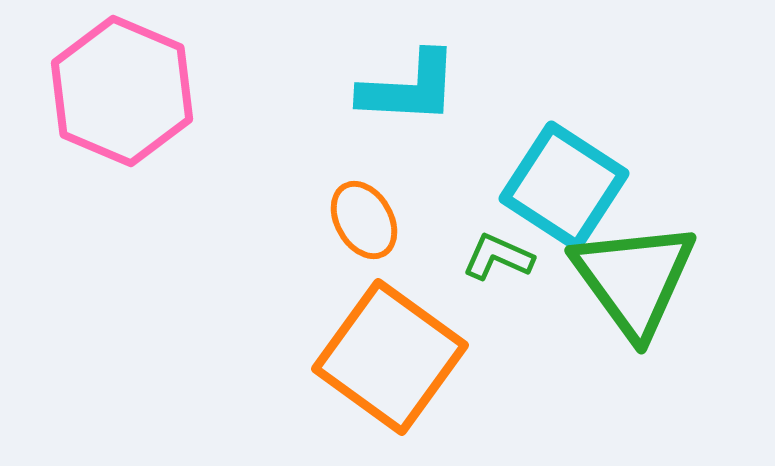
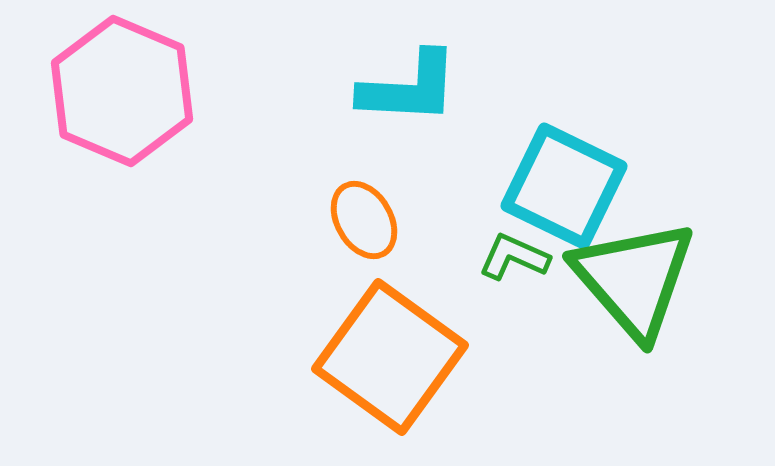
cyan square: rotated 7 degrees counterclockwise
green L-shape: moved 16 px right
green triangle: rotated 5 degrees counterclockwise
